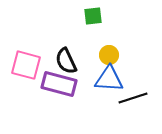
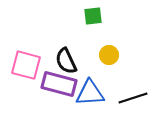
blue triangle: moved 19 px left, 14 px down; rotated 8 degrees counterclockwise
